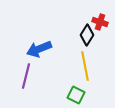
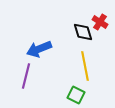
red cross: rotated 14 degrees clockwise
black diamond: moved 4 px left, 3 px up; rotated 50 degrees counterclockwise
